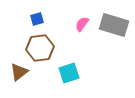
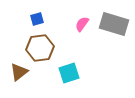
gray rectangle: moved 1 px up
